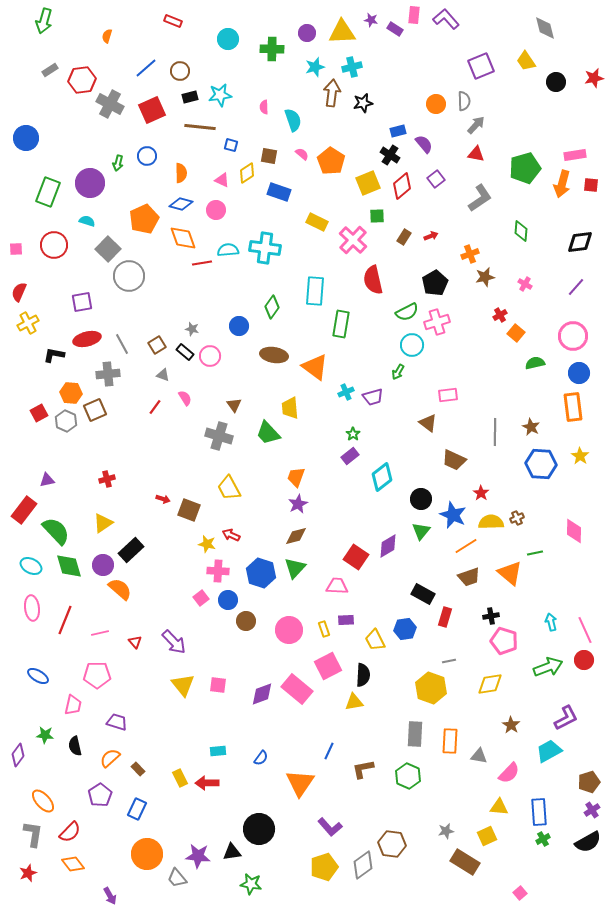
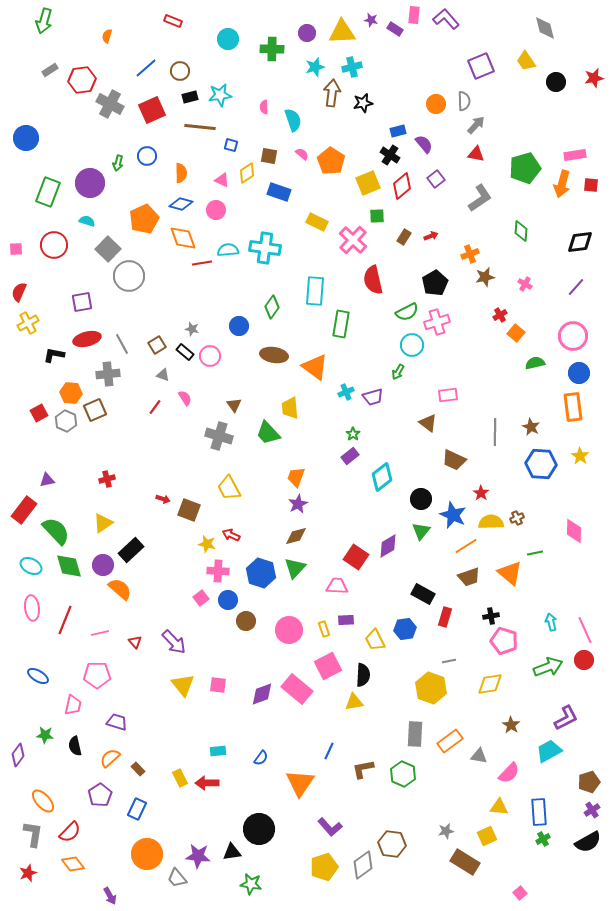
orange rectangle at (450, 741): rotated 50 degrees clockwise
green hexagon at (408, 776): moved 5 px left, 2 px up
